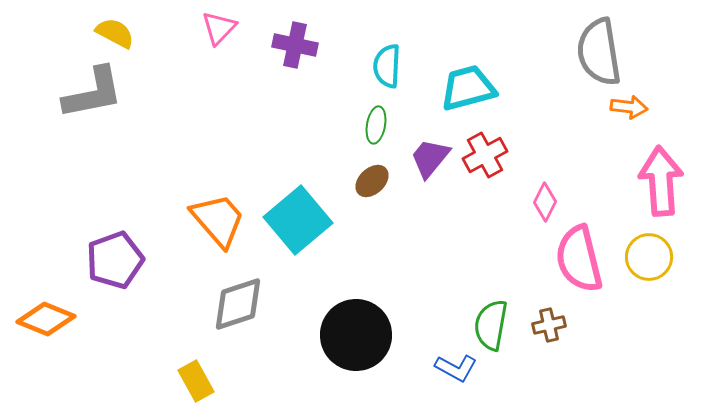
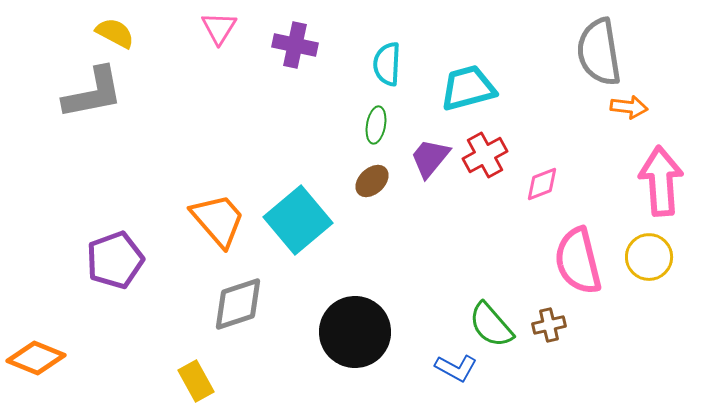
pink triangle: rotated 12 degrees counterclockwise
cyan semicircle: moved 2 px up
pink diamond: moved 3 px left, 18 px up; rotated 42 degrees clockwise
pink semicircle: moved 1 px left, 2 px down
orange diamond: moved 10 px left, 39 px down
green semicircle: rotated 51 degrees counterclockwise
black circle: moved 1 px left, 3 px up
